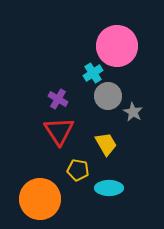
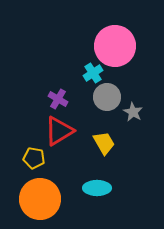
pink circle: moved 2 px left
gray circle: moved 1 px left, 1 px down
red triangle: rotated 32 degrees clockwise
yellow trapezoid: moved 2 px left, 1 px up
yellow pentagon: moved 44 px left, 12 px up
cyan ellipse: moved 12 px left
